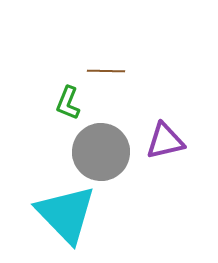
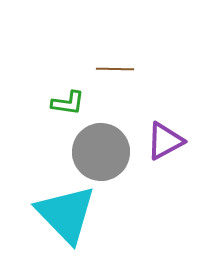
brown line: moved 9 px right, 2 px up
green L-shape: rotated 104 degrees counterclockwise
purple triangle: rotated 15 degrees counterclockwise
